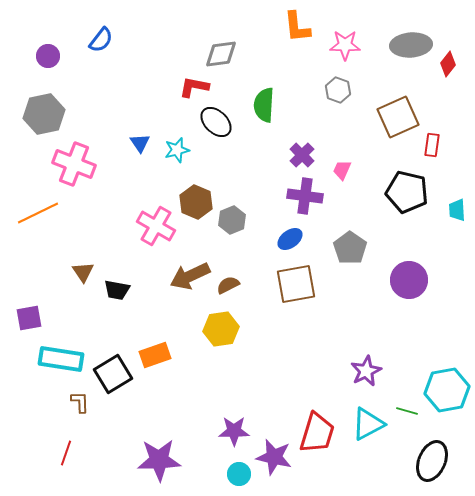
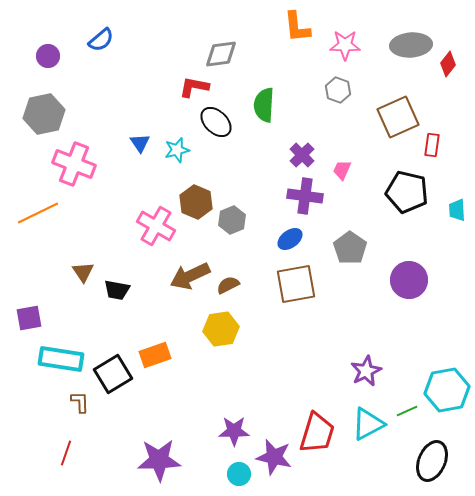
blue semicircle at (101, 40): rotated 12 degrees clockwise
green line at (407, 411): rotated 40 degrees counterclockwise
